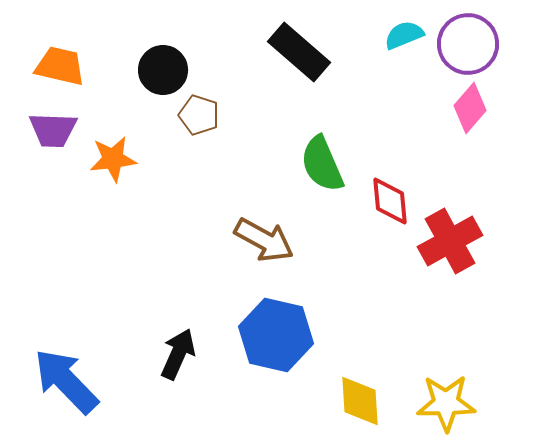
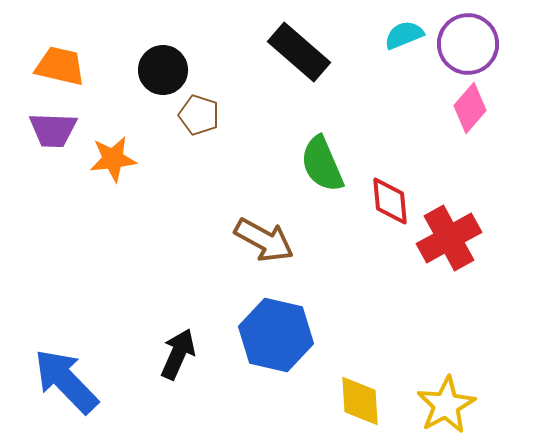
red cross: moved 1 px left, 3 px up
yellow star: moved 2 px down; rotated 28 degrees counterclockwise
